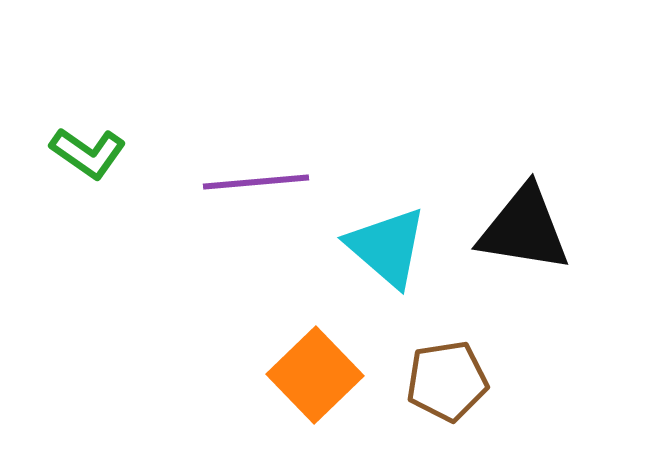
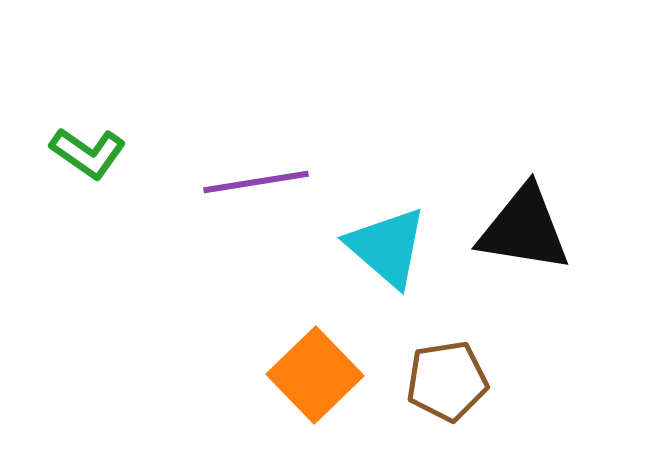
purple line: rotated 4 degrees counterclockwise
